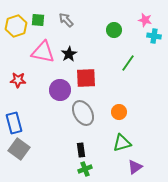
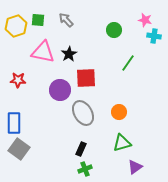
blue rectangle: rotated 15 degrees clockwise
black rectangle: moved 1 px up; rotated 32 degrees clockwise
